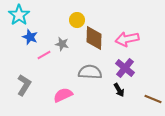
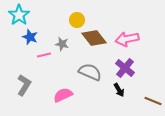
brown diamond: rotated 40 degrees counterclockwise
pink line: rotated 16 degrees clockwise
gray semicircle: rotated 20 degrees clockwise
brown line: moved 2 px down
